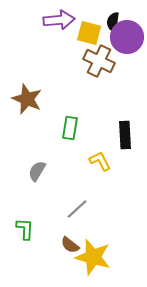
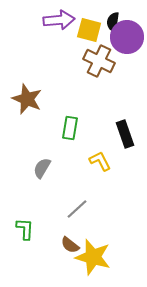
yellow square: moved 3 px up
black rectangle: moved 1 px up; rotated 16 degrees counterclockwise
gray semicircle: moved 5 px right, 3 px up
